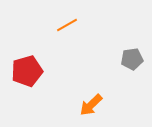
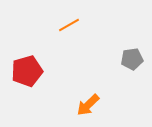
orange line: moved 2 px right
orange arrow: moved 3 px left
